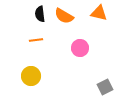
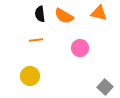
yellow circle: moved 1 px left
gray square: rotated 21 degrees counterclockwise
